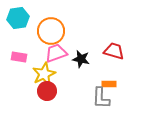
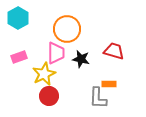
cyan hexagon: rotated 20 degrees counterclockwise
orange circle: moved 16 px right, 2 px up
pink trapezoid: rotated 110 degrees clockwise
pink rectangle: rotated 28 degrees counterclockwise
red circle: moved 2 px right, 5 px down
gray L-shape: moved 3 px left
